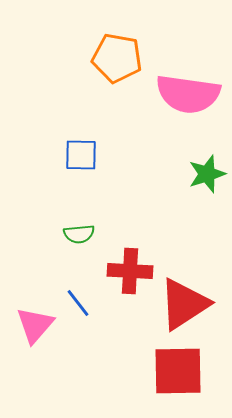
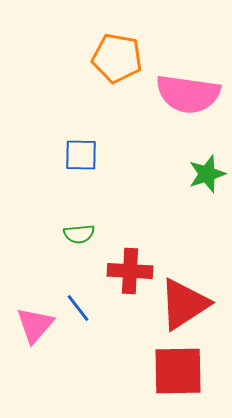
blue line: moved 5 px down
